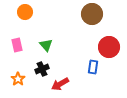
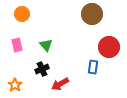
orange circle: moved 3 px left, 2 px down
orange star: moved 3 px left, 6 px down
